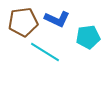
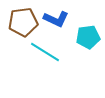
blue L-shape: moved 1 px left
